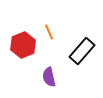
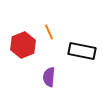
black rectangle: rotated 60 degrees clockwise
purple semicircle: rotated 18 degrees clockwise
